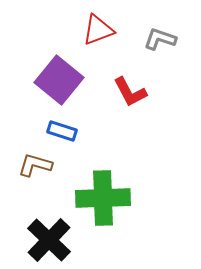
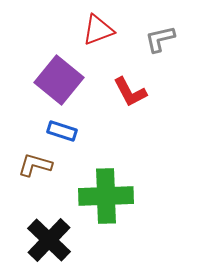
gray L-shape: rotated 32 degrees counterclockwise
green cross: moved 3 px right, 2 px up
